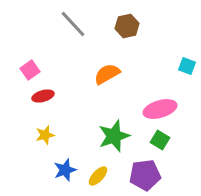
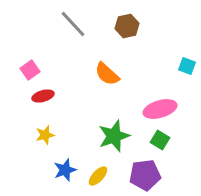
orange semicircle: rotated 108 degrees counterclockwise
